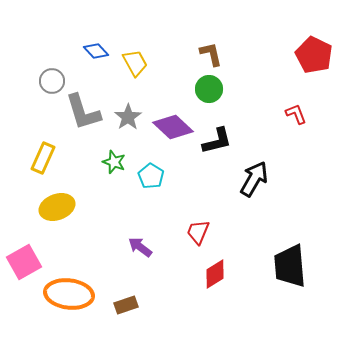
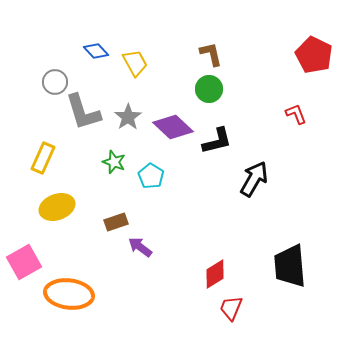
gray circle: moved 3 px right, 1 px down
red trapezoid: moved 33 px right, 76 px down
brown rectangle: moved 10 px left, 83 px up
